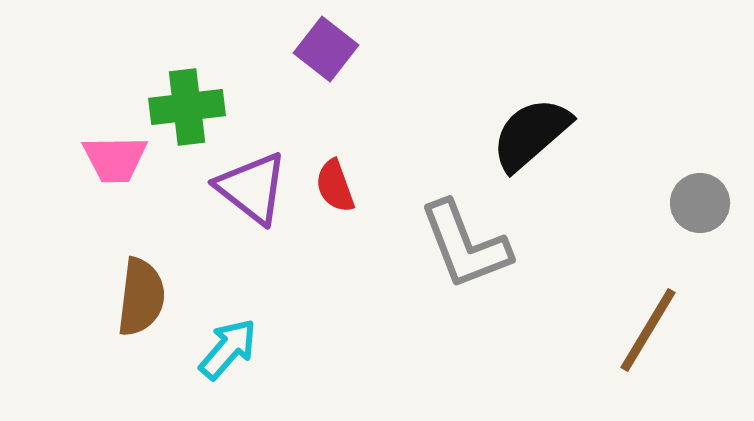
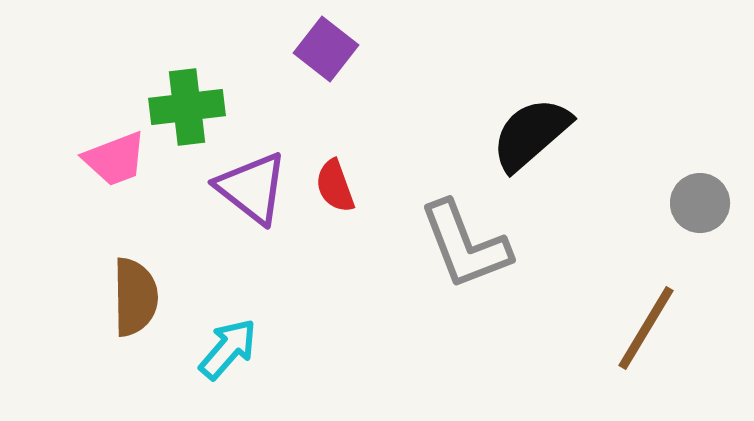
pink trapezoid: rotated 20 degrees counterclockwise
brown semicircle: moved 6 px left; rotated 8 degrees counterclockwise
brown line: moved 2 px left, 2 px up
